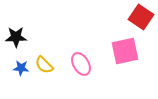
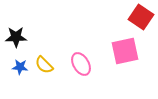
blue star: moved 1 px left, 1 px up
